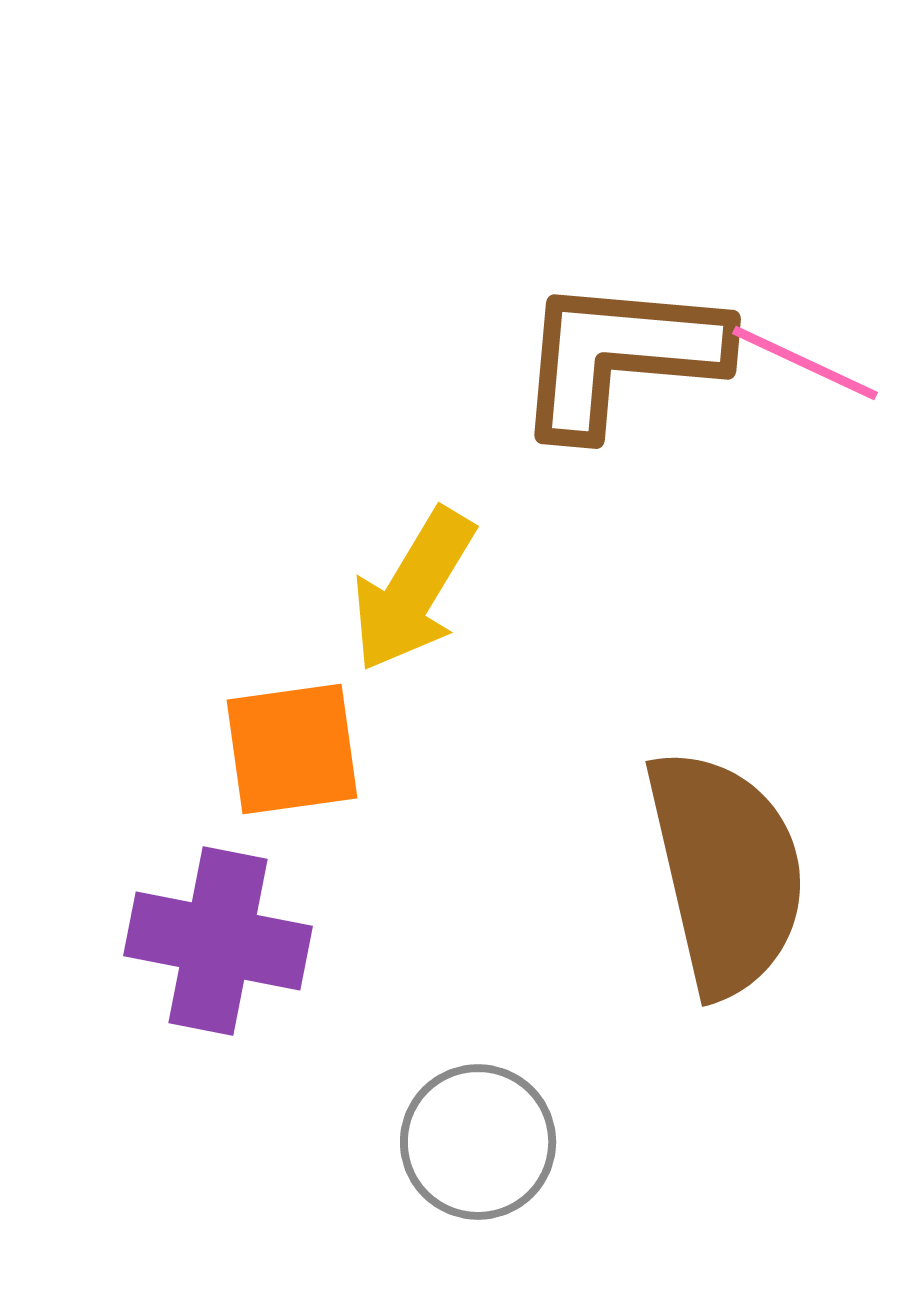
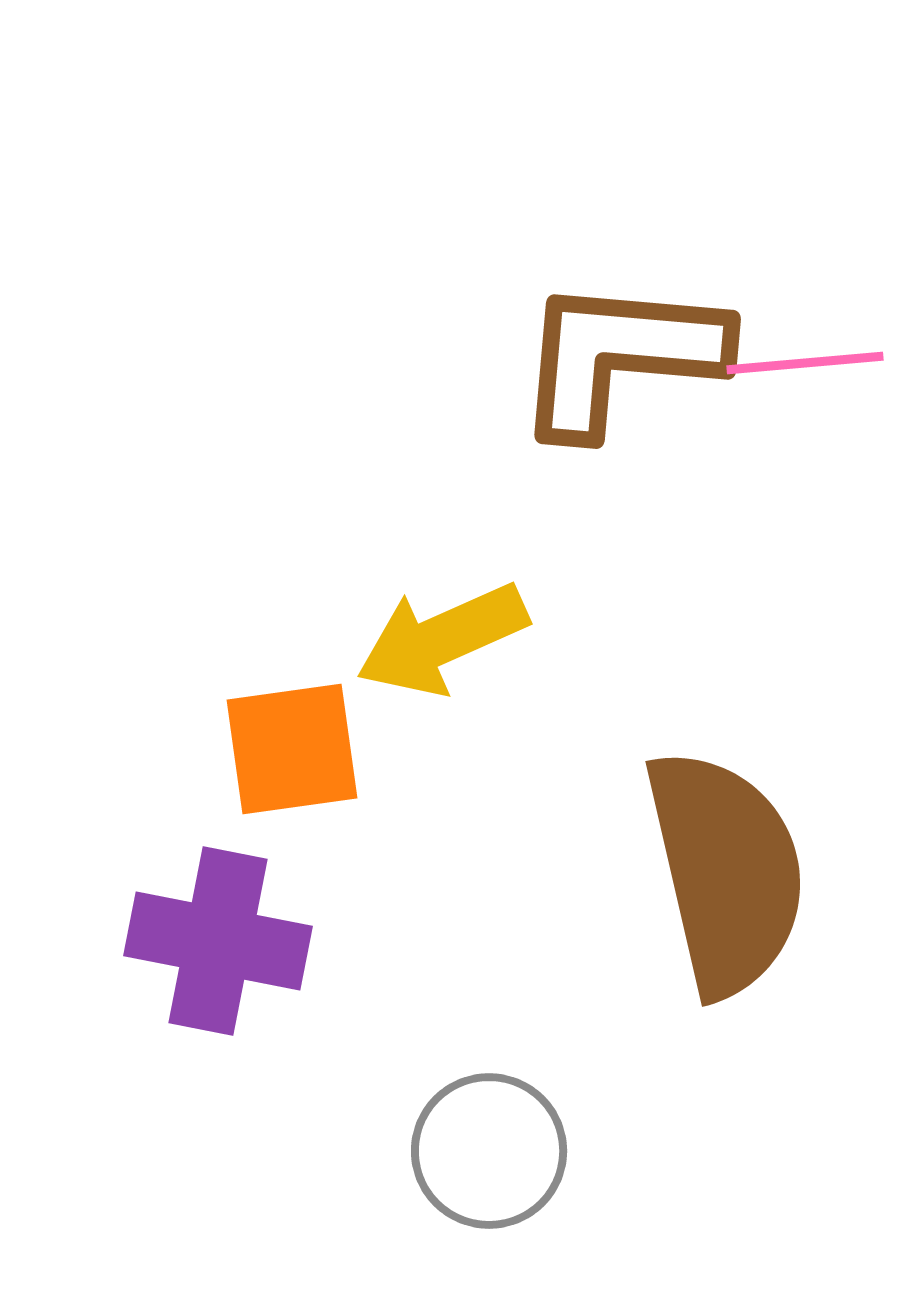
pink line: rotated 30 degrees counterclockwise
yellow arrow: moved 29 px right, 49 px down; rotated 35 degrees clockwise
gray circle: moved 11 px right, 9 px down
